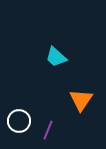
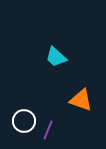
orange triangle: rotated 45 degrees counterclockwise
white circle: moved 5 px right
